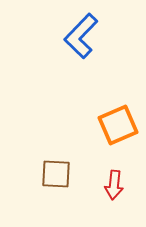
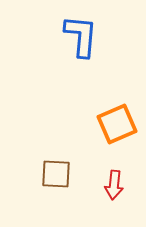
blue L-shape: rotated 141 degrees clockwise
orange square: moved 1 px left, 1 px up
